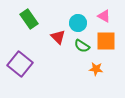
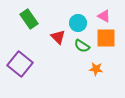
orange square: moved 3 px up
